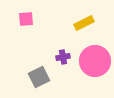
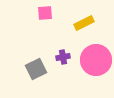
pink square: moved 19 px right, 6 px up
pink circle: moved 1 px right, 1 px up
gray square: moved 3 px left, 8 px up
